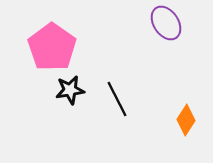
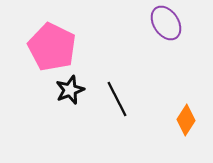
pink pentagon: rotated 9 degrees counterclockwise
black star: rotated 12 degrees counterclockwise
